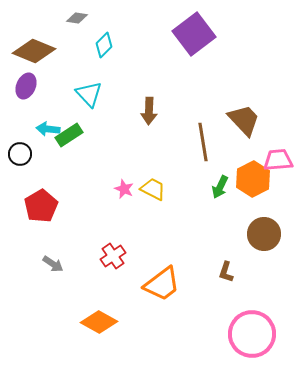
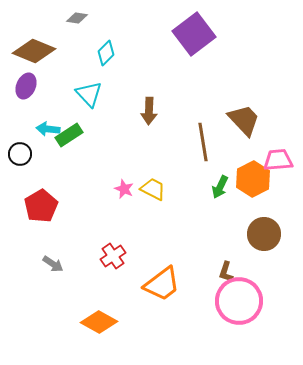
cyan diamond: moved 2 px right, 8 px down
pink circle: moved 13 px left, 33 px up
